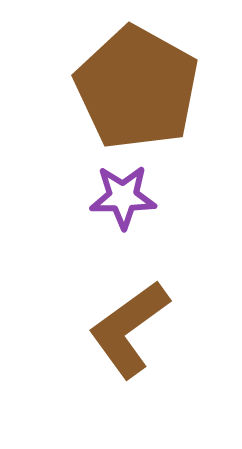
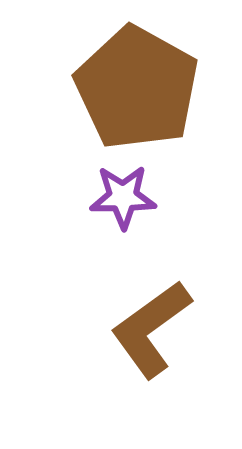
brown L-shape: moved 22 px right
